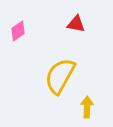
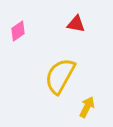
yellow arrow: rotated 25 degrees clockwise
